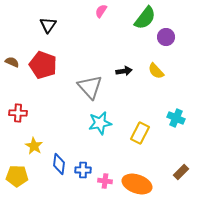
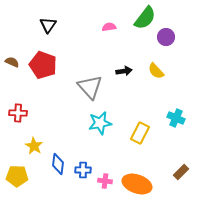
pink semicircle: moved 8 px right, 16 px down; rotated 48 degrees clockwise
blue diamond: moved 1 px left
